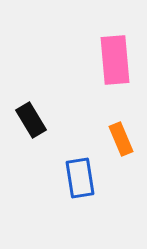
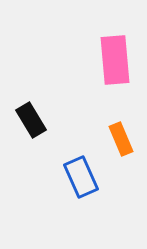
blue rectangle: moved 1 px right, 1 px up; rotated 15 degrees counterclockwise
